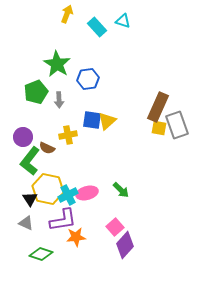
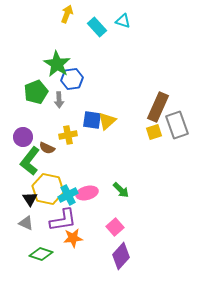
blue hexagon: moved 16 px left
yellow square: moved 5 px left, 4 px down; rotated 28 degrees counterclockwise
orange star: moved 3 px left, 1 px down
purple diamond: moved 4 px left, 11 px down
